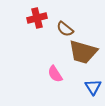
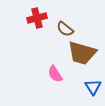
brown trapezoid: moved 1 px left, 1 px down
